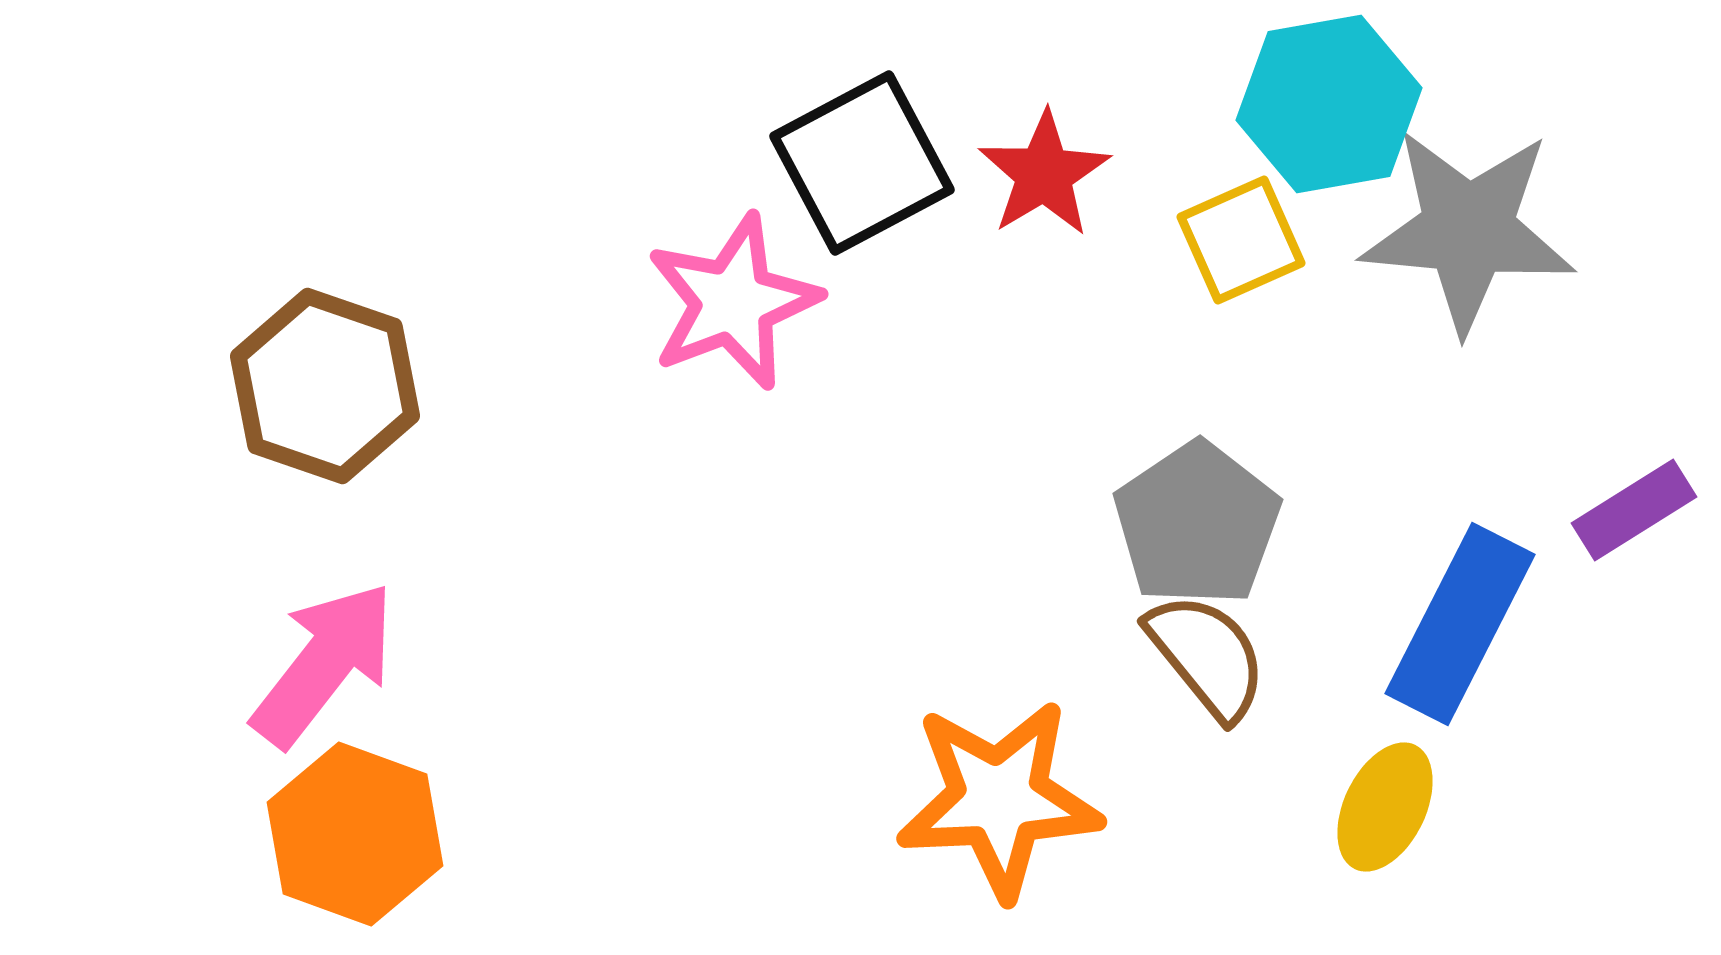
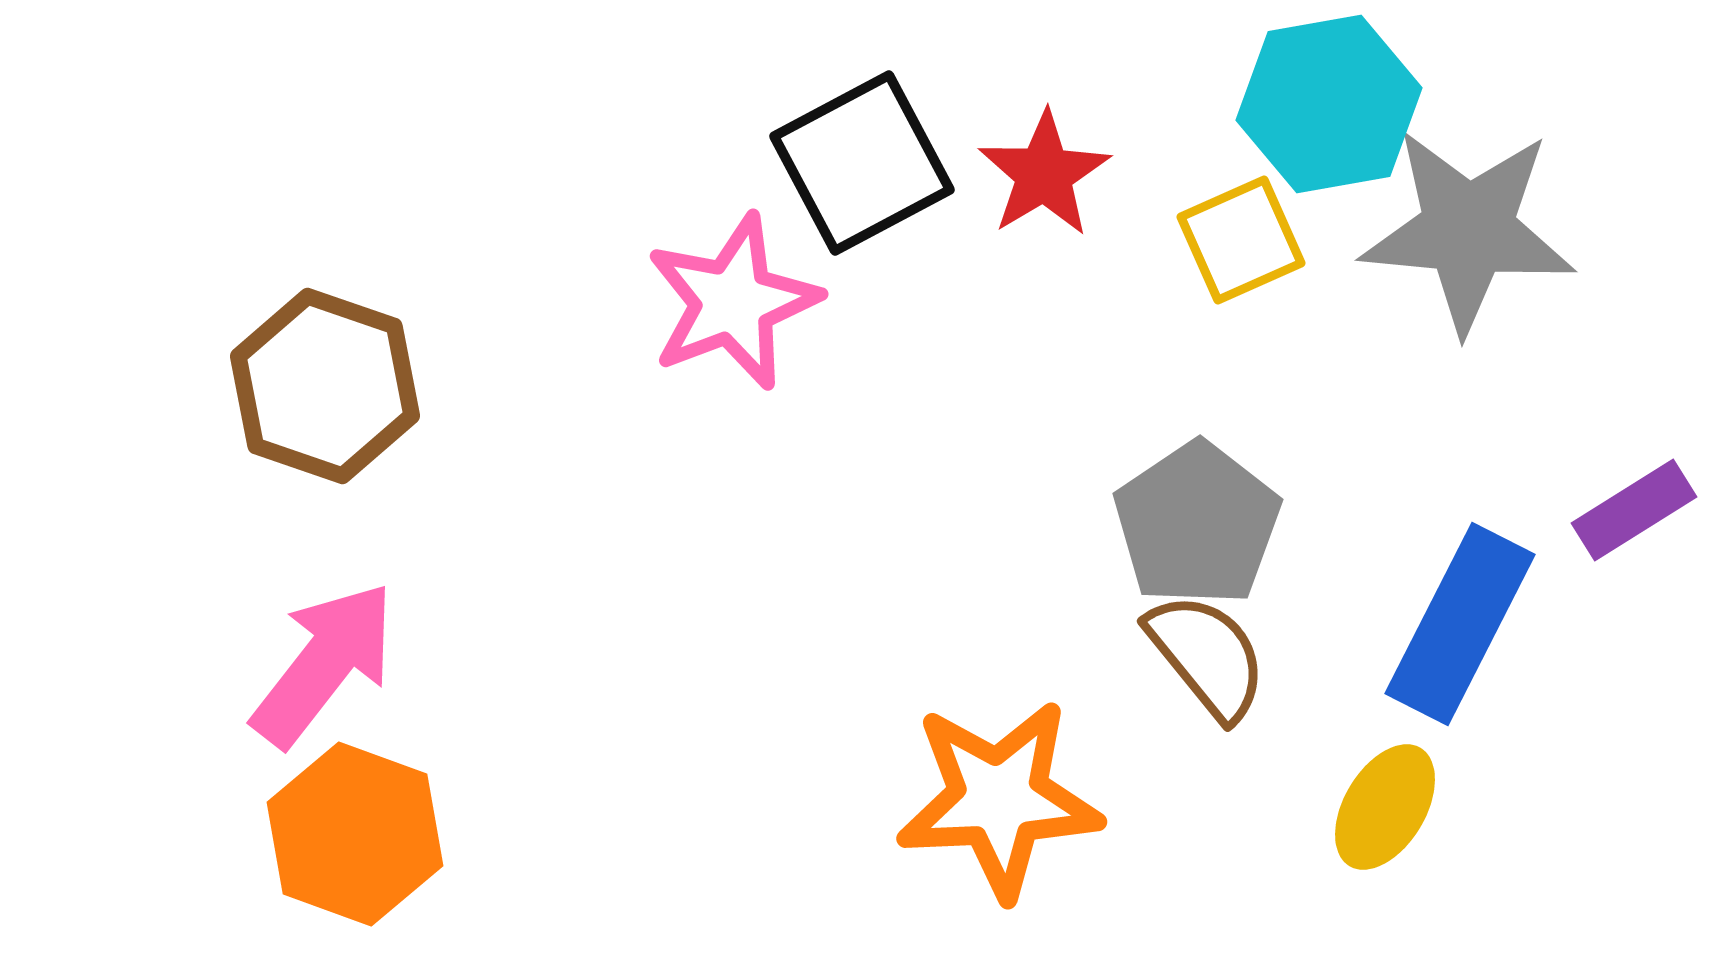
yellow ellipse: rotated 5 degrees clockwise
